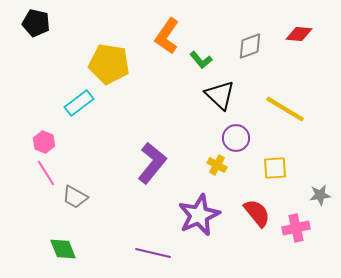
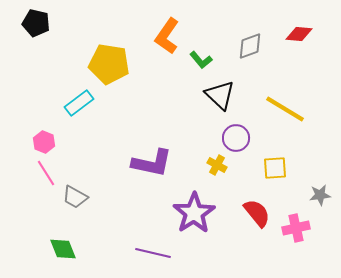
purple L-shape: rotated 63 degrees clockwise
purple star: moved 5 px left, 2 px up; rotated 9 degrees counterclockwise
